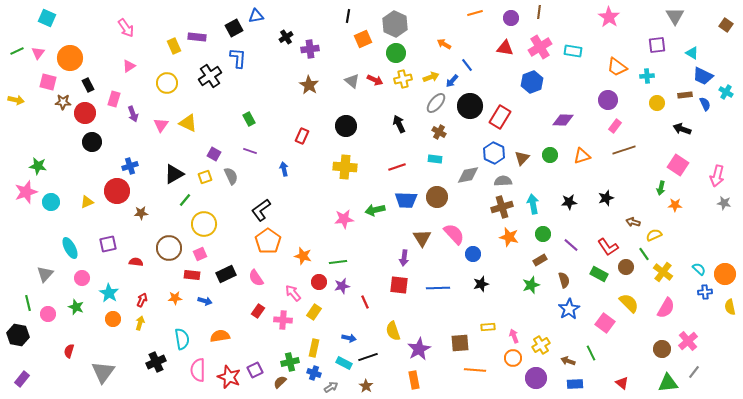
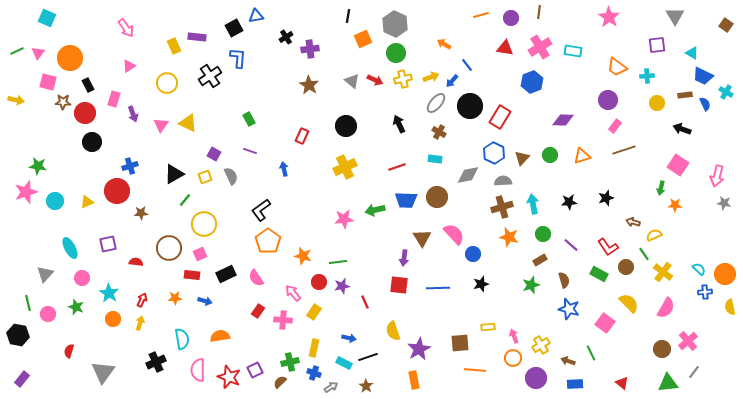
orange line at (475, 13): moved 6 px right, 2 px down
yellow cross at (345, 167): rotated 30 degrees counterclockwise
cyan circle at (51, 202): moved 4 px right, 1 px up
blue star at (569, 309): rotated 25 degrees counterclockwise
